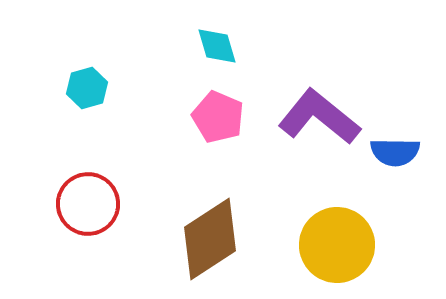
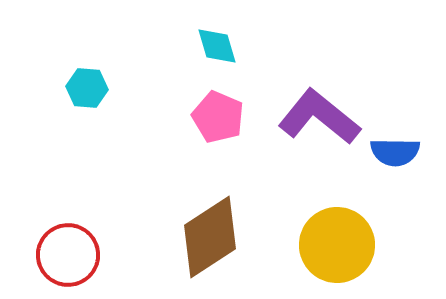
cyan hexagon: rotated 21 degrees clockwise
red circle: moved 20 px left, 51 px down
brown diamond: moved 2 px up
